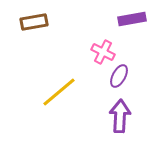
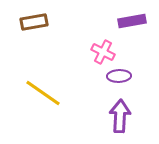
purple rectangle: moved 2 px down
purple ellipse: rotated 60 degrees clockwise
yellow line: moved 16 px left, 1 px down; rotated 75 degrees clockwise
